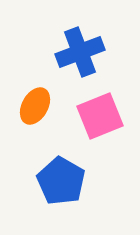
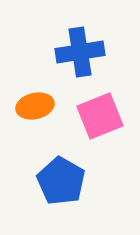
blue cross: rotated 12 degrees clockwise
orange ellipse: rotated 48 degrees clockwise
